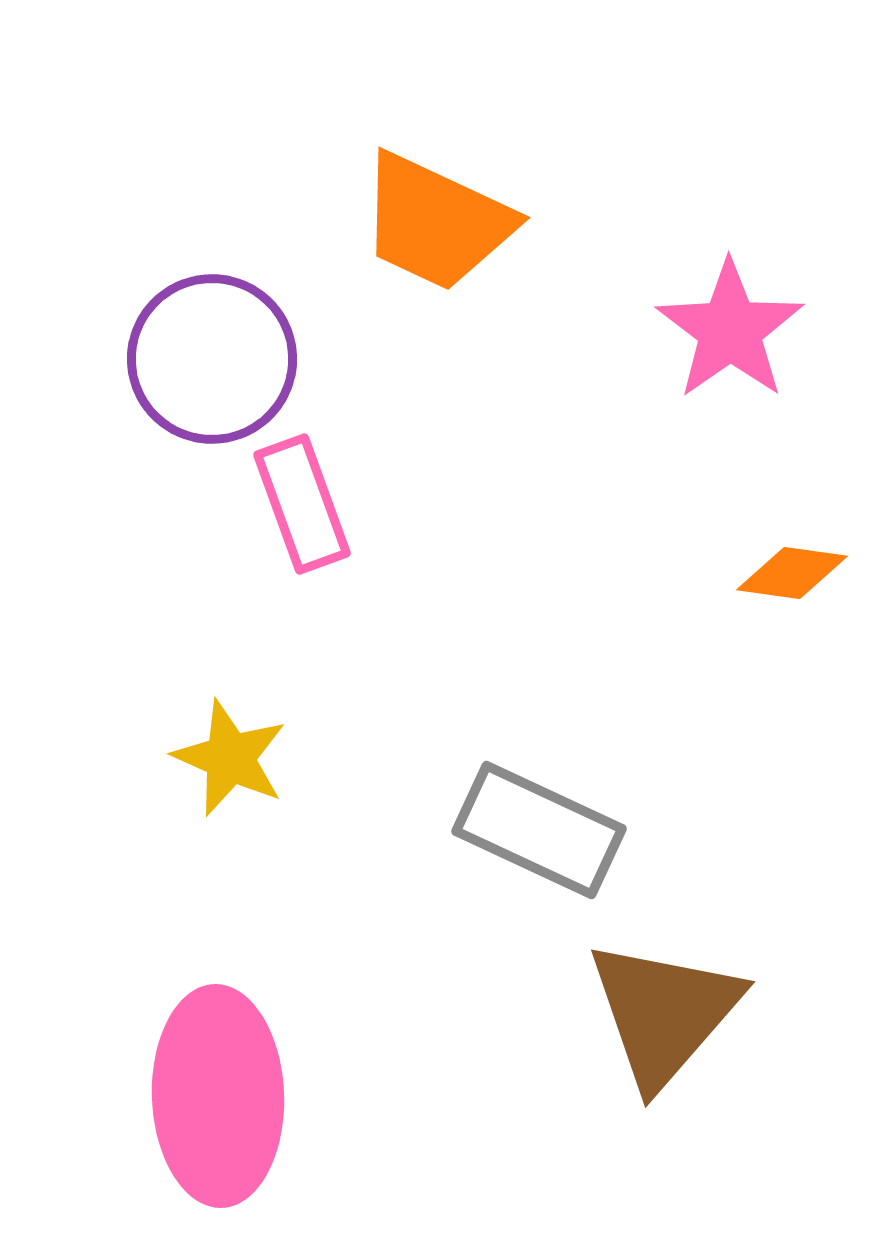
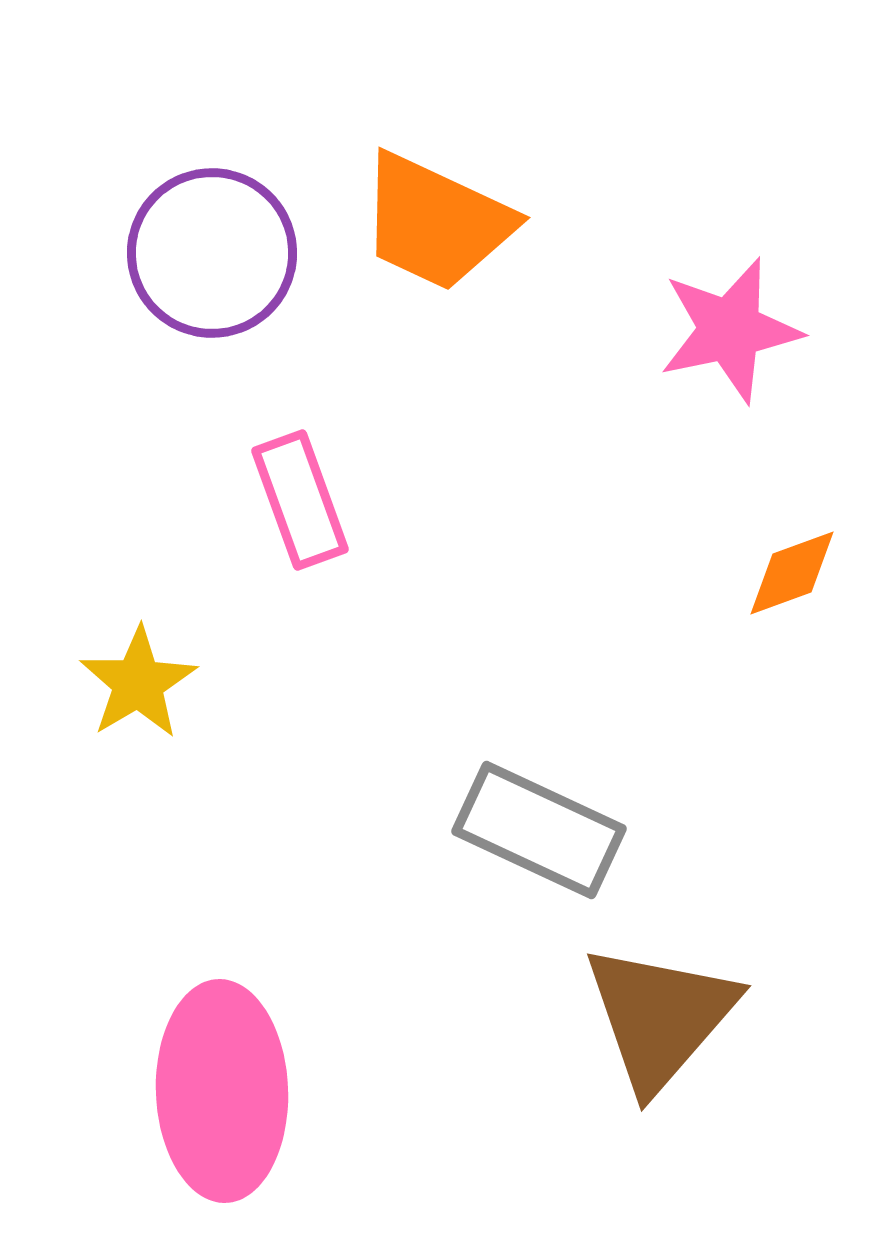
pink star: rotated 23 degrees clockwise
purple circle: moved 106 px up
pink rectangle: moved 2 px left, 4 px up
orange diamond: rotated 28 degrees counterclockwise
yellow star: moved 92 px left, 75 px up; rotated 17 degrees clockwise
brown triangle: moved 4 px left, 4 px down
pink ellipse: moved 4 px right, 5 px up
